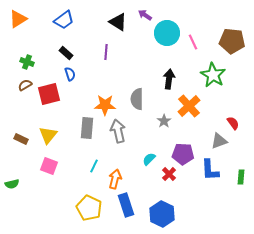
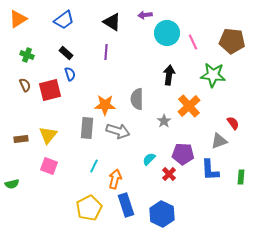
purple arrow: rotated 40 degrees counterclockwise
black triangle: moved 6 px left
green cross: moved 7 px up
green star: rotated 25 degrees counterclockwise
black arrow: moved 4 px up
brown semicircle: rotated 96 degrees clockwise
red square: moved 1 px right, 4 px up
gray arrow: rotated 120 degrees clockwise
brown rectangle: rotated 32 degrees counterclockwise
yellow pentagon: rotated 20 degrees clockwise
